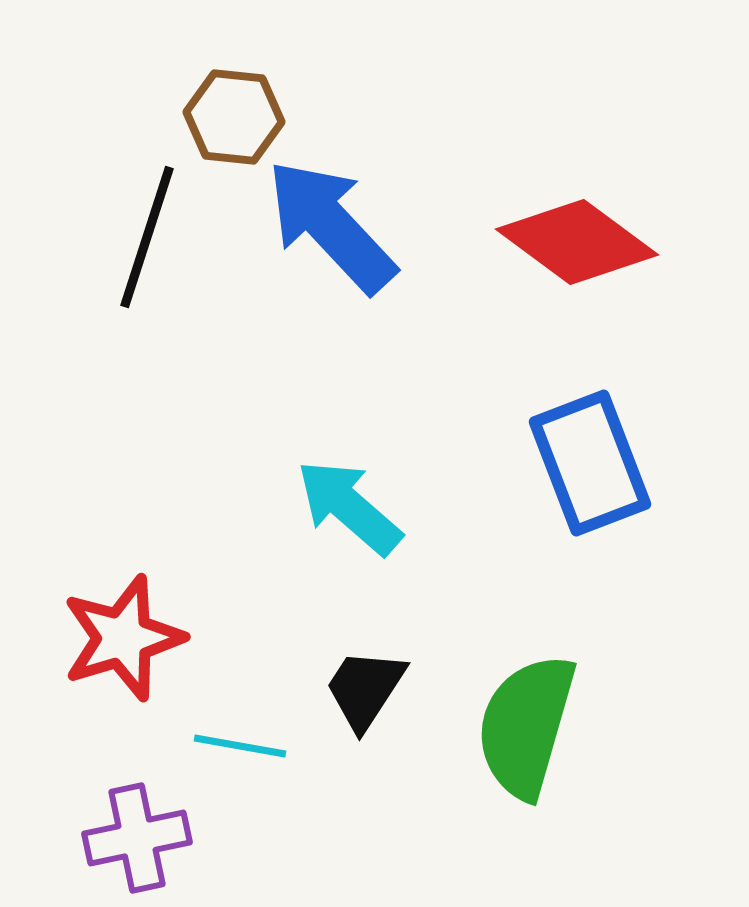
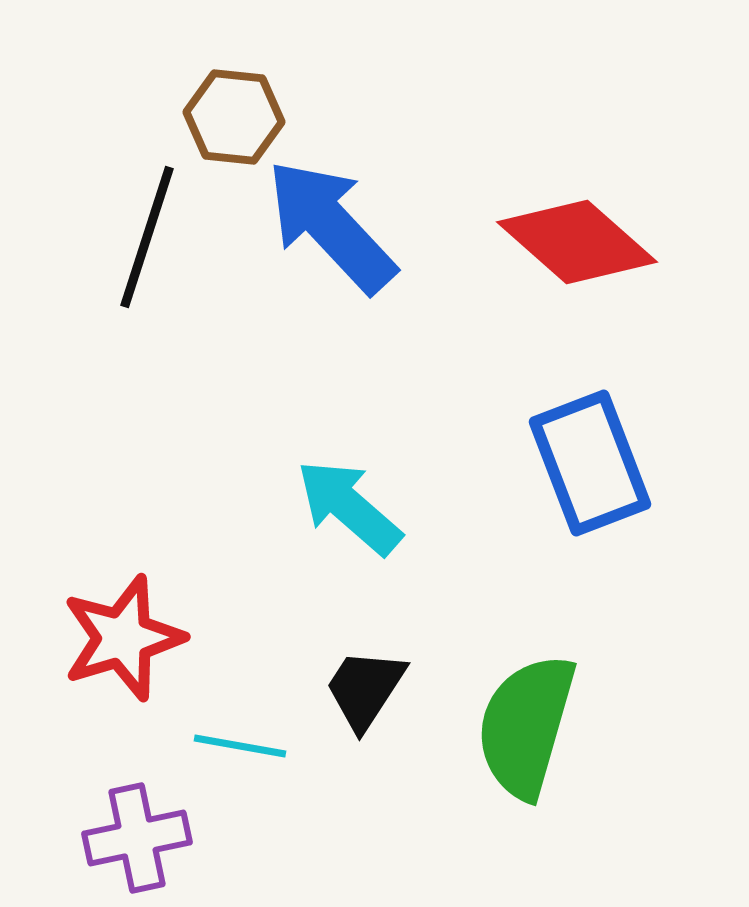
red diamond: rotated 5 degrees clockwise
